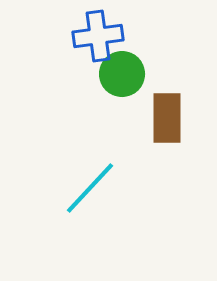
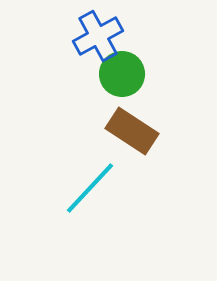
blue cross: rotated 21 degrees counterclockwise
brown rectangle: moved 35 px left, 13 px down; rotated 57 degrees counterclockwise
